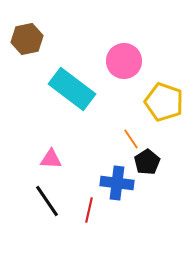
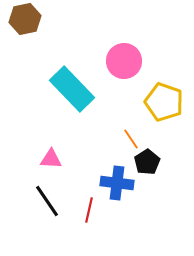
brown hexagon: moved 2 px left, 20 px up
cyan rectangle: rotated 9 degrees clockwise
